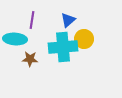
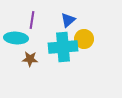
cyan ellipse: moved 1 px right, 1 px up
